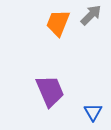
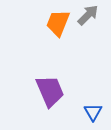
gray arrow: moved 3 px left
